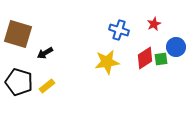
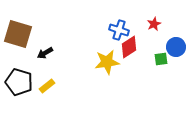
red diamond: moved 16 px left, 11 px up
